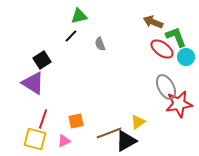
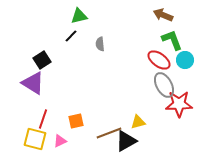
brown arrow: moved 10 px right, 7 px up
green L-shape: moved 4 px left, 3 px down
gray semicircle: rotated 16 degrees clockwise
red ellipse: moved 3 px left, 11 px down
cyan circle: moved 1 px left, 3 px down
gray ellipse: moved 2 px left, 2 px up
red star: rotated 8 degrees clockwise
yellow triangle: rotated 21 degrees clockwise
pink triangle: moved 4 px left
